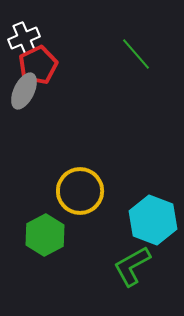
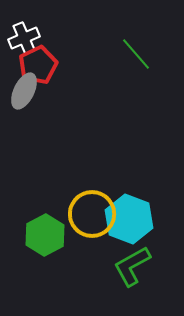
yellow circle: moved 12 px right, 23 px down
cyan hexagon: moved 24 px left, 1 px up
